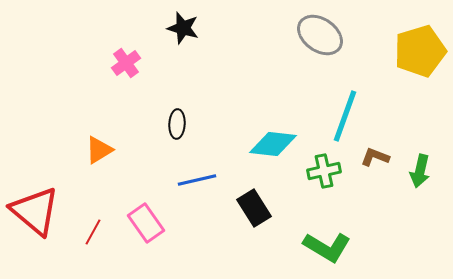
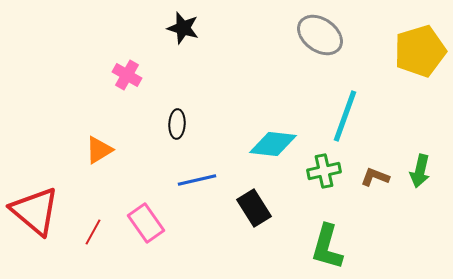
pink cross: moved 1 px right, 12 px down; rotated 24 degrees counterclockwise
brown L-shape: moved 20 px down
green L-shape: rotated 75 degrees clockwise
